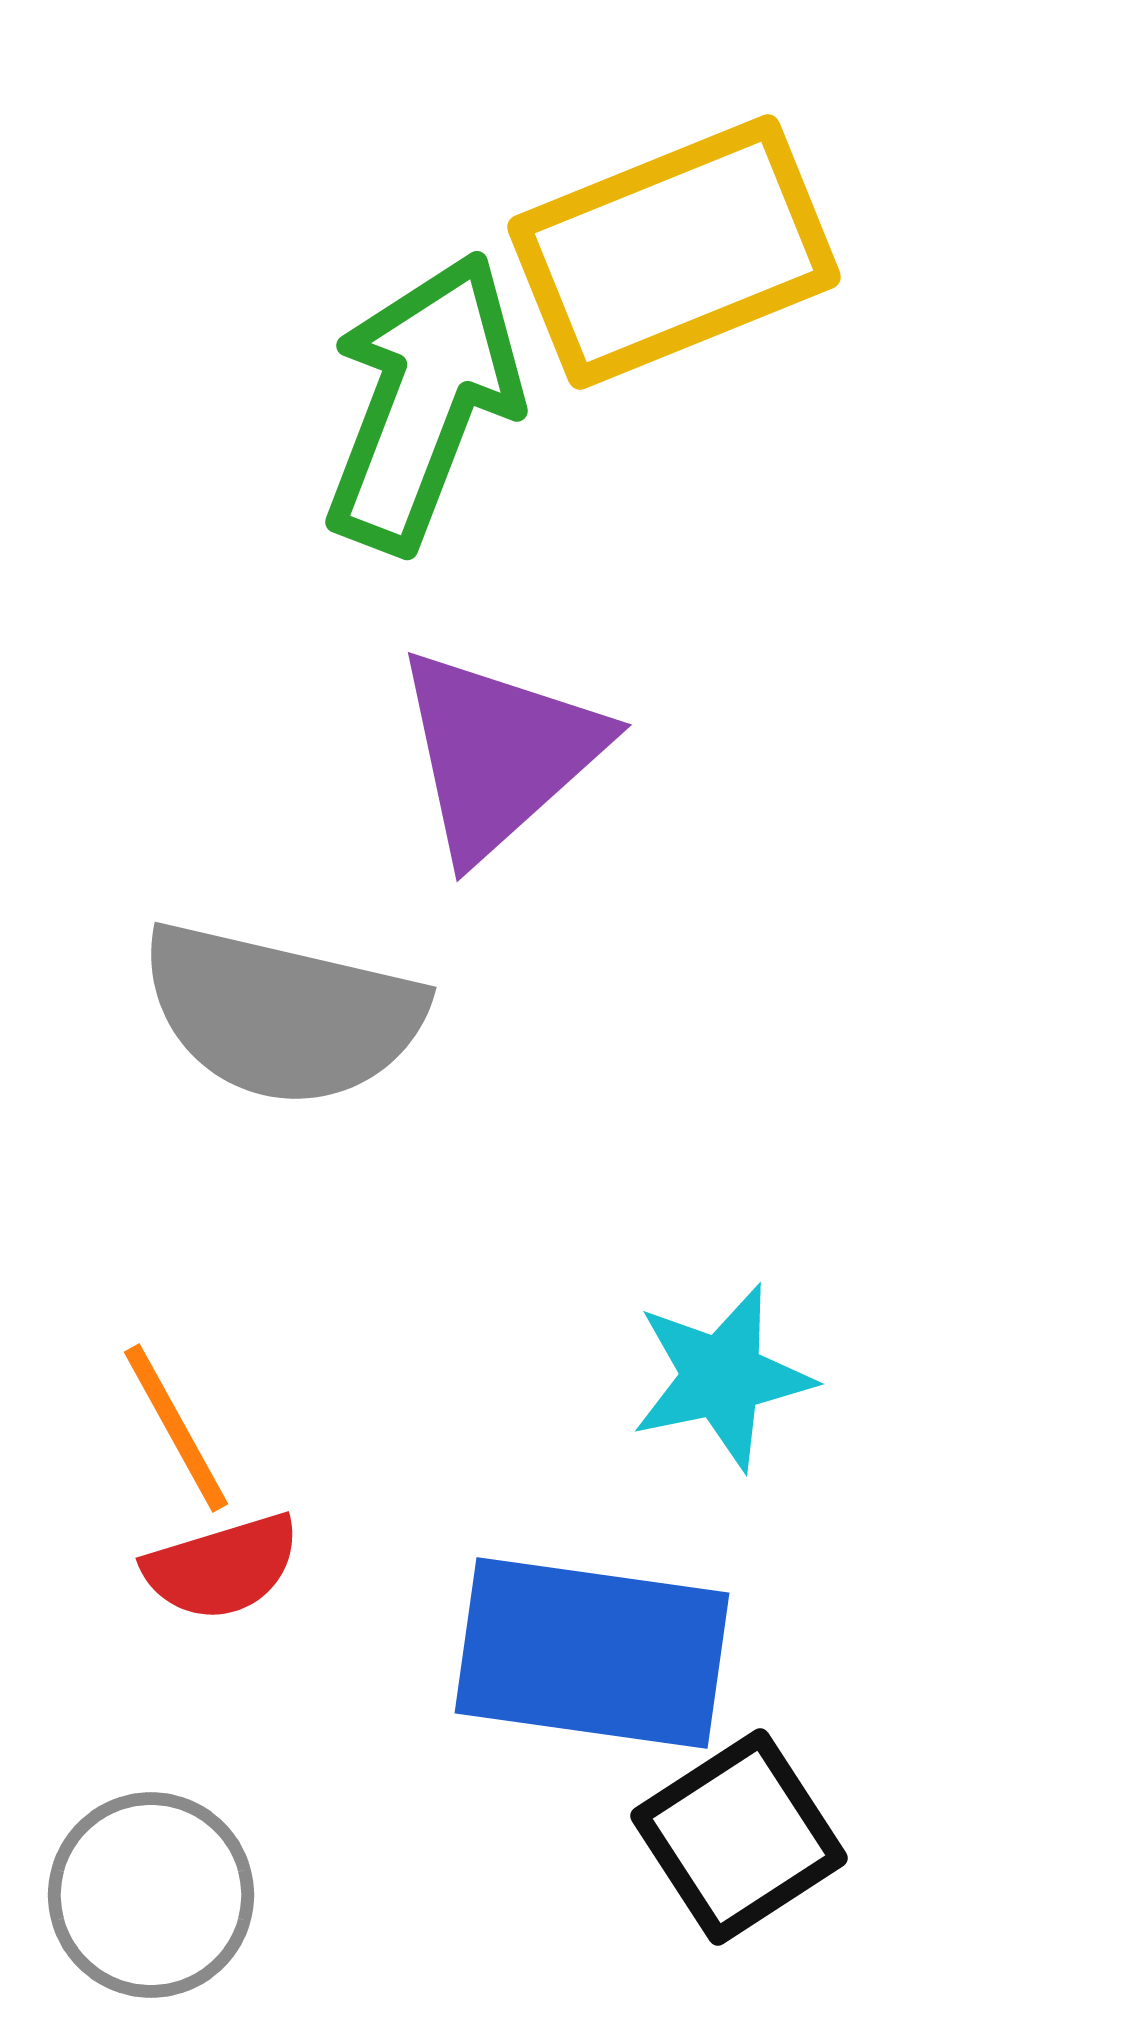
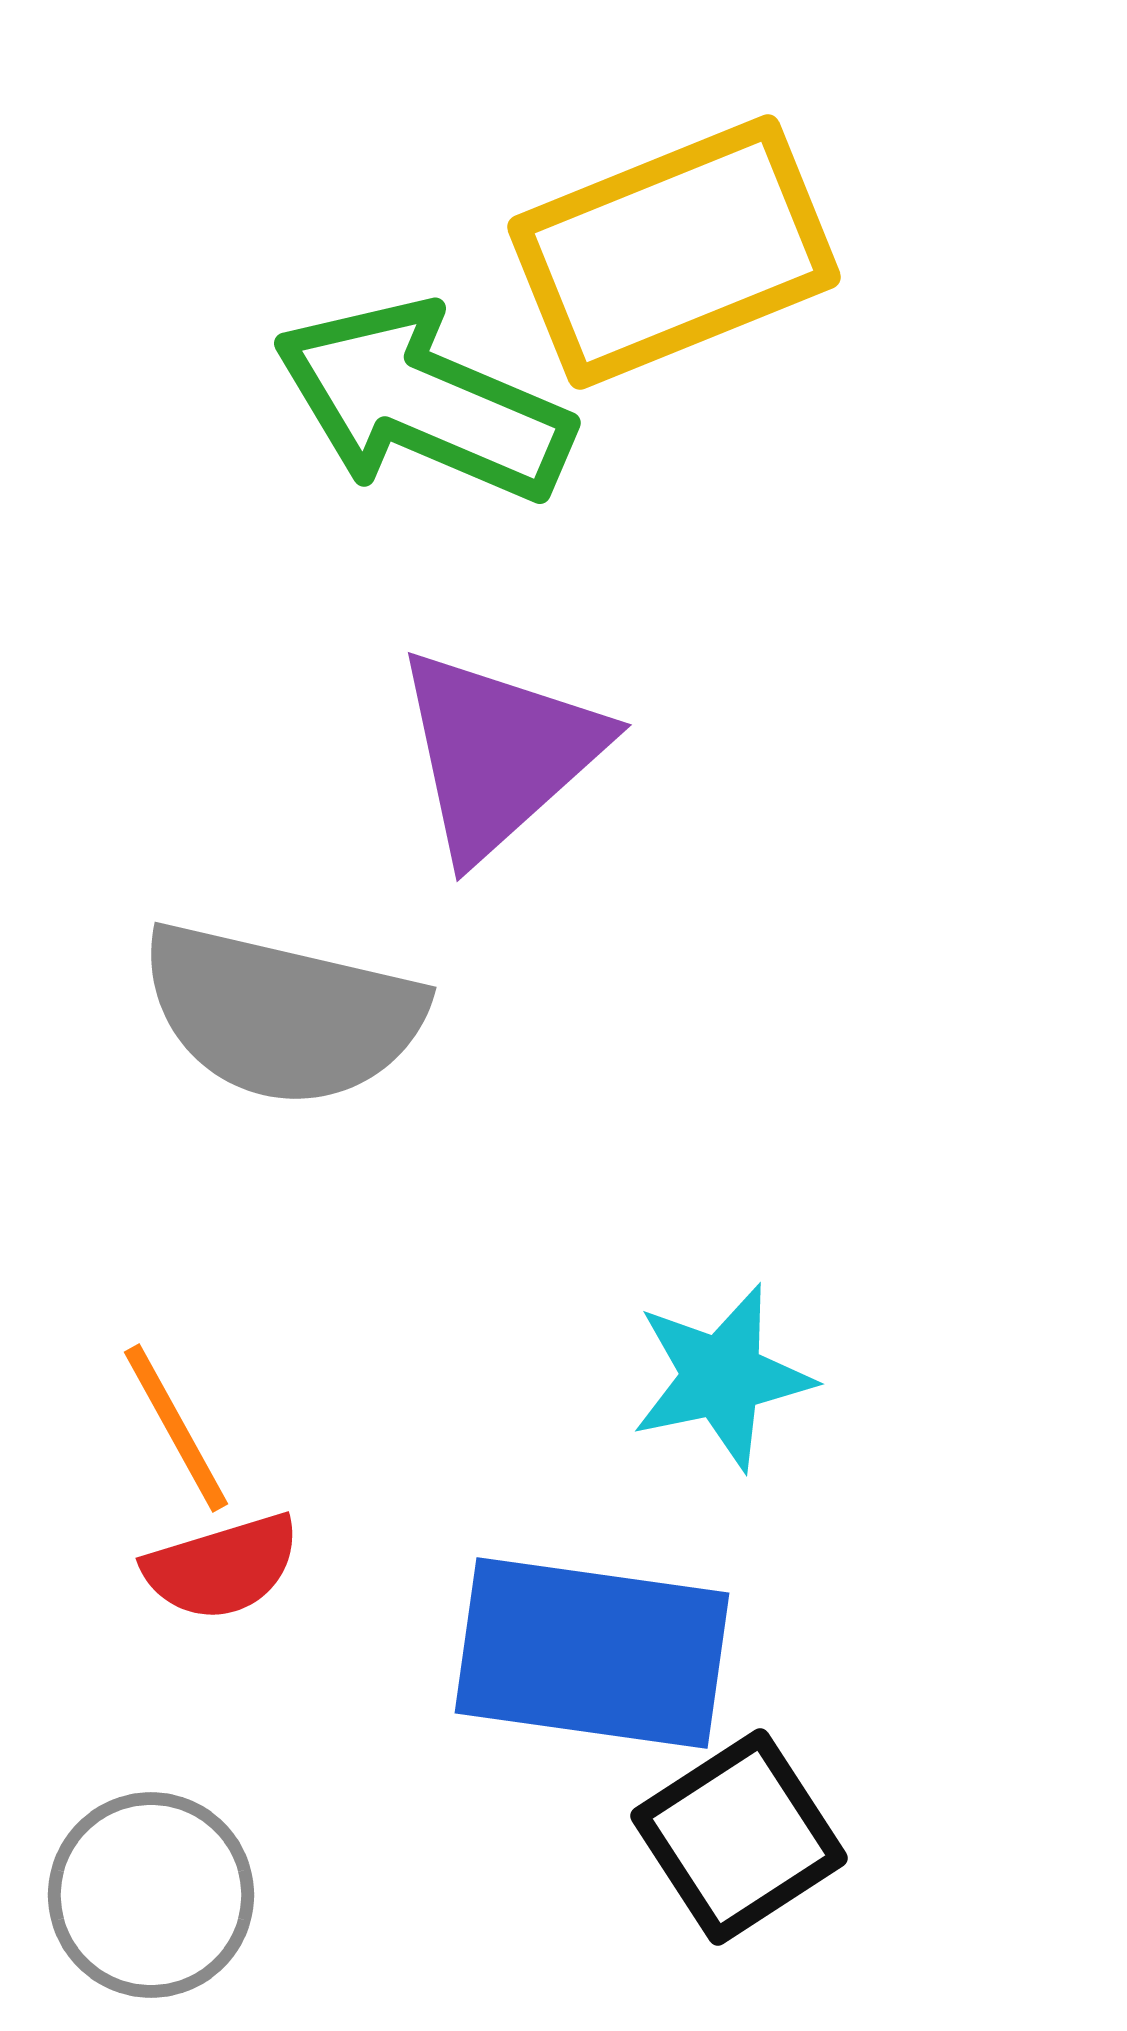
green arrow: rotated 88 degrees counterclockwise
